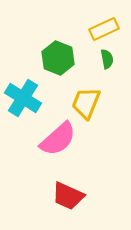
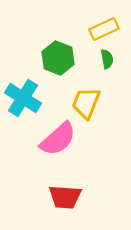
red trapezoid: moved 3 px left, 1 px down; rotated 20 degrees counterclockwise
